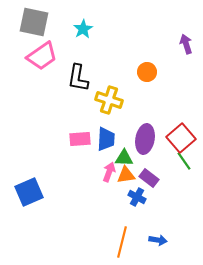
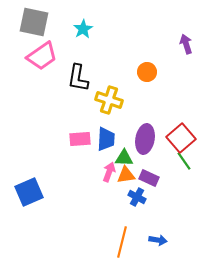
purple rectangle: rotated 12 degrees counterclockwise
